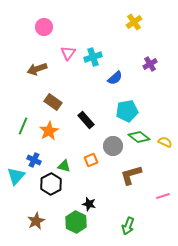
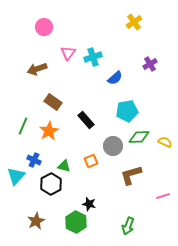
green diamond: rotated 40 degrees counterclockwise
orange square: moved 1 px down
